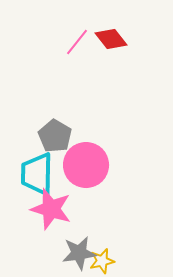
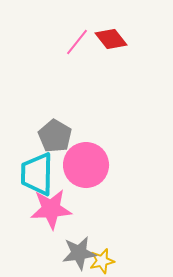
pink star: rotated 21 degrees counterclockwise
